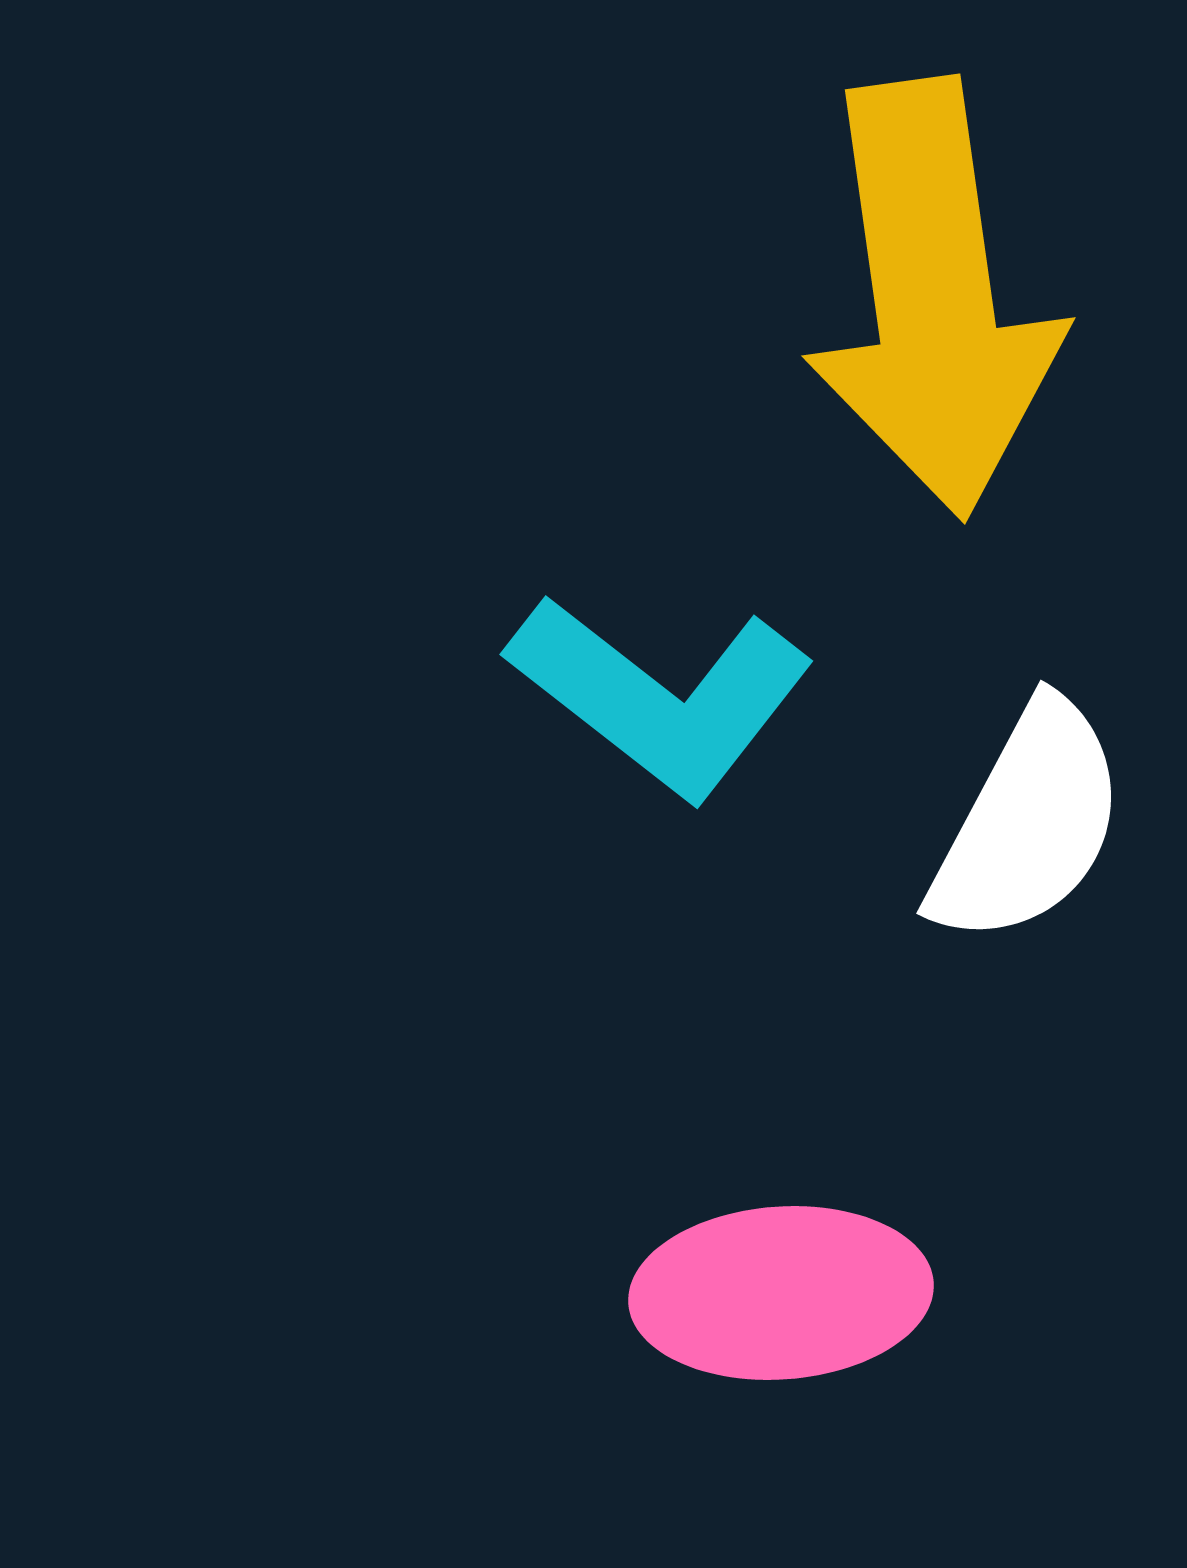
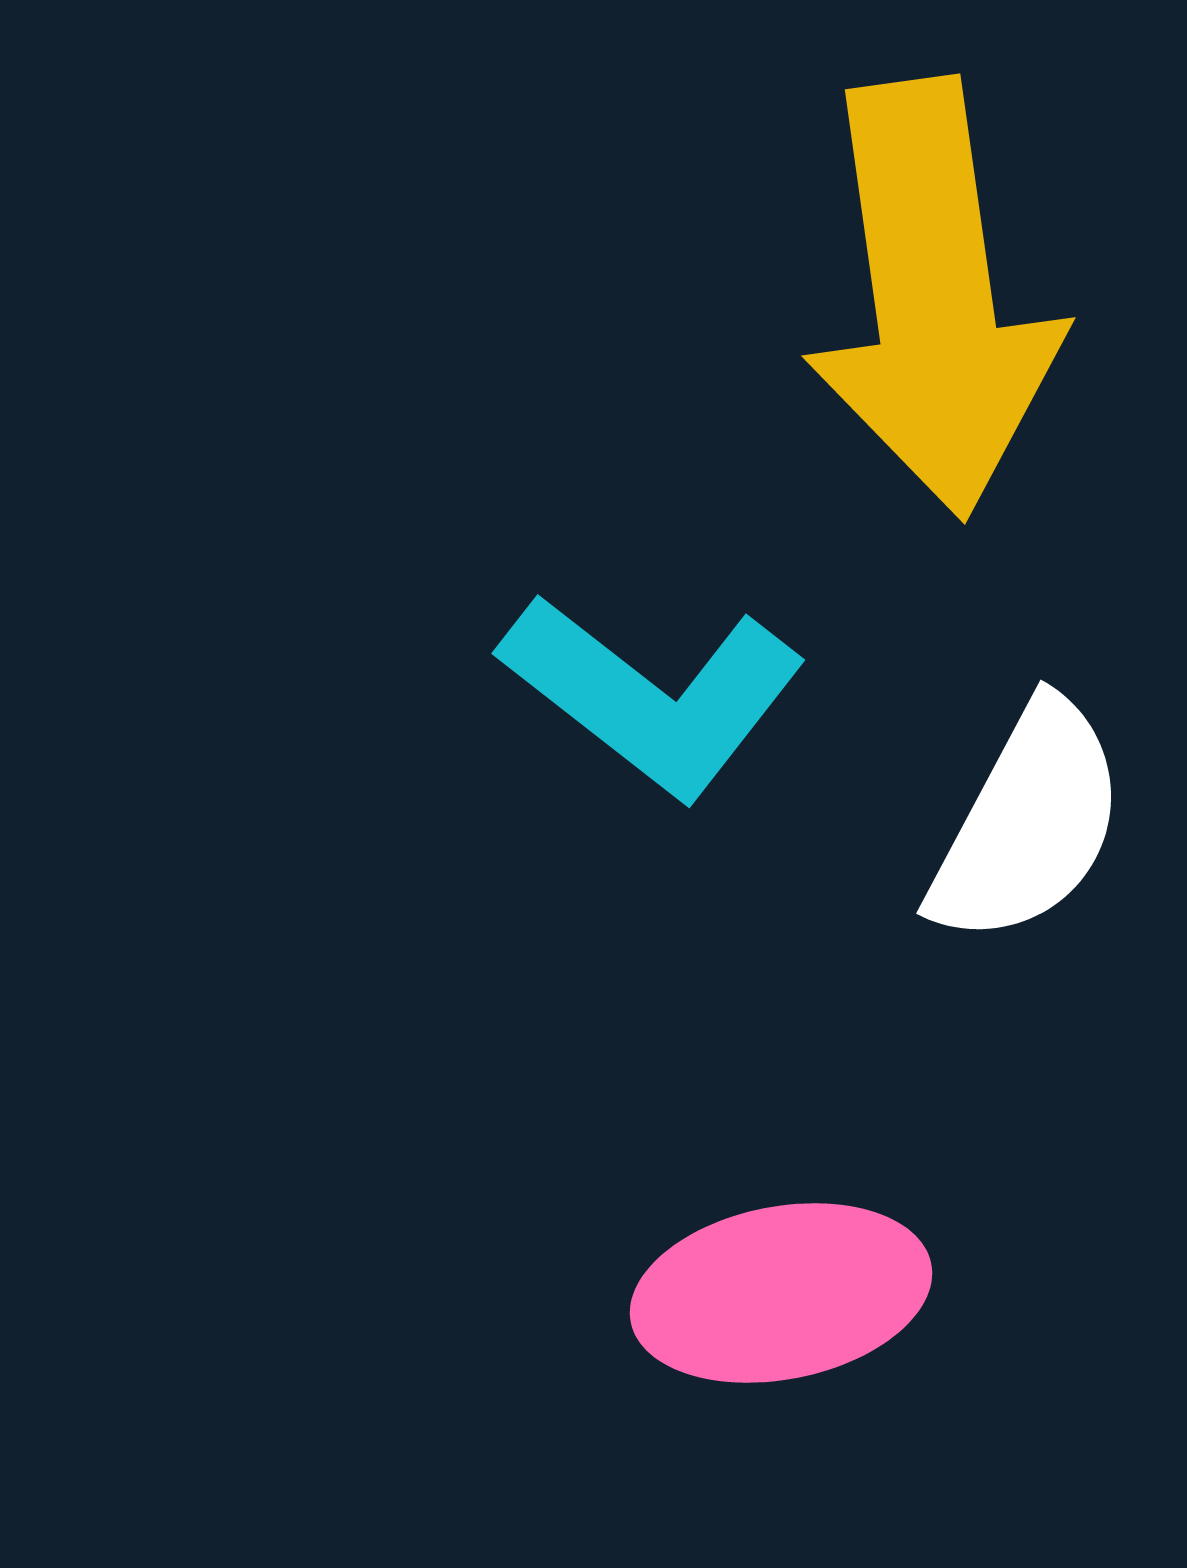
cyan L-shape: moved 8 px left, 1 px up
pink ellipse: rotated 7 degrees counterclockwise
